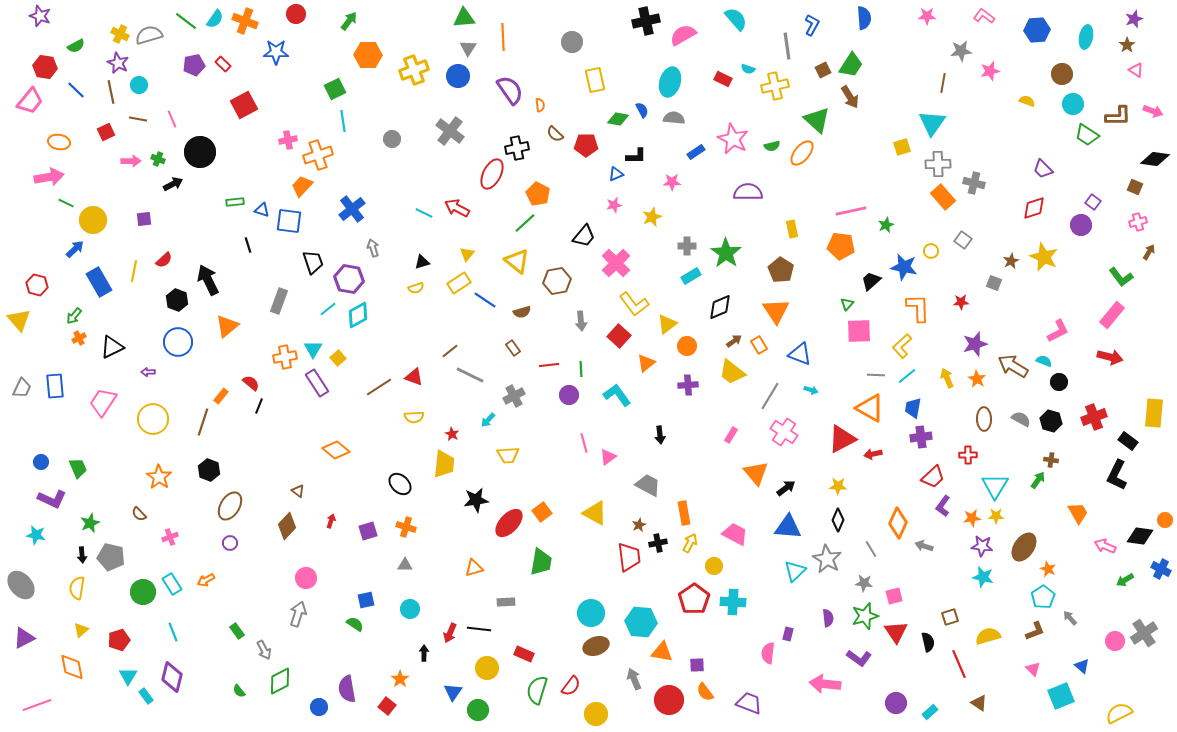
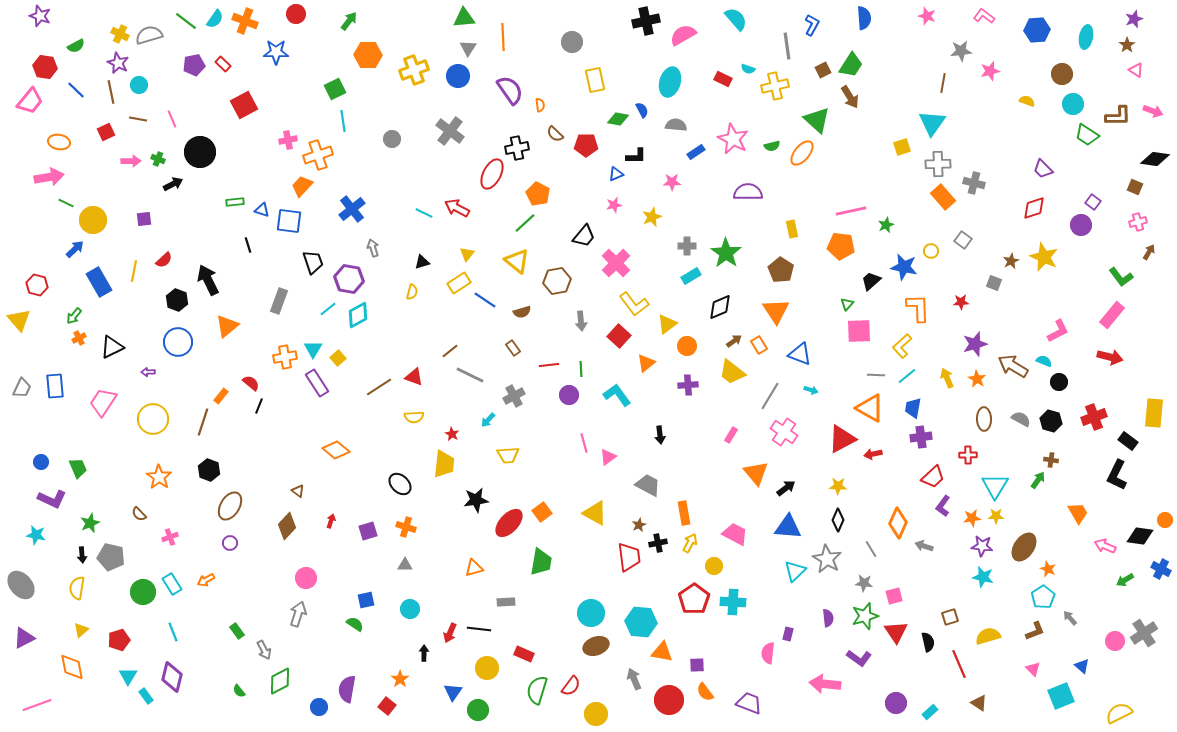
pink star at (927, 16): rotated 18 degrees clockwise
gray semicircle at (674, 118): moved 2 px right, 7 px down
yellow semicircle at (416, 288): moved 4 px left, 4 px down; rotated 56 degrees counterclockwise
purple semicircle at (347, 689): rotated 20 degrees clockwise
